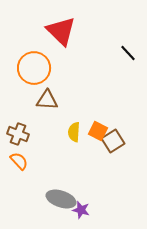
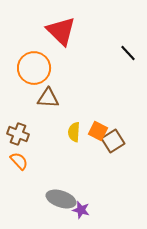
brown triangle: moved 1 px right, 2 px up
